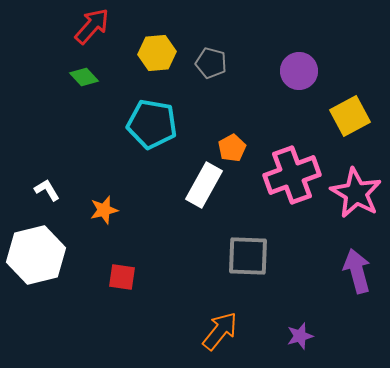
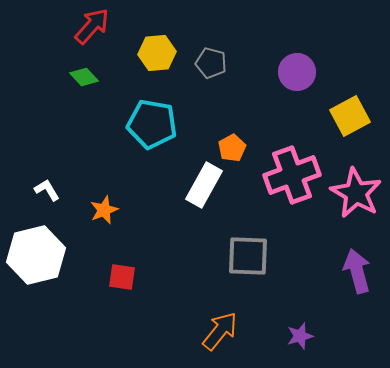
purple circle: moved 2 px left, 1 px down
orange star: rotated 8 degrees counterclockwise
